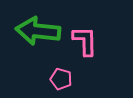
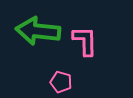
pink pentagon: moved 3 px down
